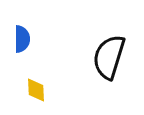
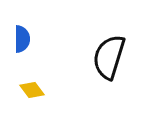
yellow diamond: moved 4 px left; rotated 35 degrees counterclockwise
